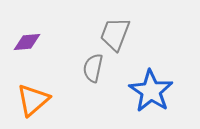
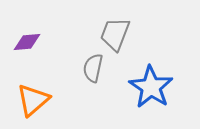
blue star: moved 4 px up
